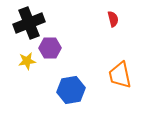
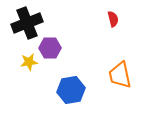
black cross: moved 2 px left
yellow star: moved 2 px right, 1 px down
